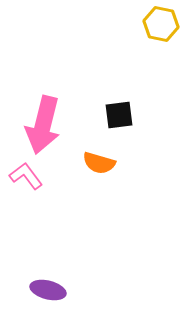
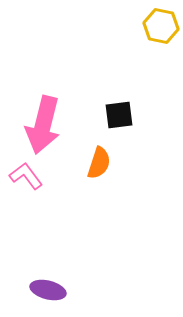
yellow hexagon: moved 2 px down
orange semicircle: rotated 88 degrees counterclockwise
